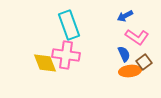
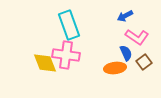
blue semicircle: moved 2 px right, 1 px up
orange ellipse: moved 15 px left, 3 px up
